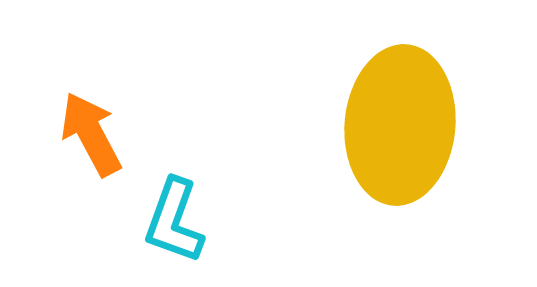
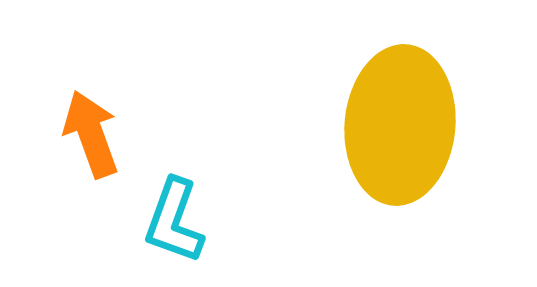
orange arrow: rotated 8 degrees clockwise
